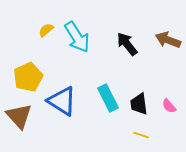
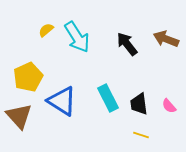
brown arrow: moved 2 px left, 1 px up
